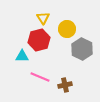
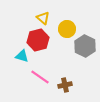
yellow triangle: rotated 16 degrees counterclockwise
red hexagon: moved 1 px left
gray hexagon: moved 3 px right, 3 px up
cyan triangle: rotated 16 degrees clockwise
pink line: rotated 12 degrees clockwise
